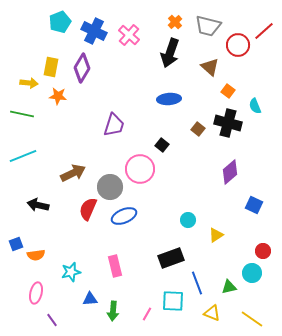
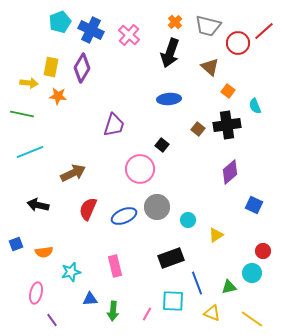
blue cross at (94, 31): moved 3 px left, 1 px up
red circle at (238, 45): moved 2 px up
black cross at (228, 123): moved 1 px left, 2 px down; rotated 24 degrees counterclockwise
cyan line at (23, 156): moved 7 px right, 4 px up
gray circle at (110, 187): moved 47 px right, 20 px down
orange semicircle at (36, 255): moved 8 px right, 3 px up
